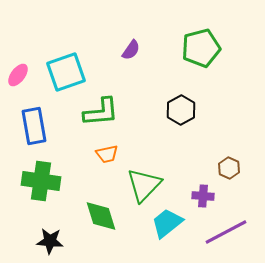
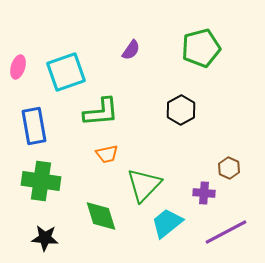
pink ellipse: moved 8 px up; rotated 20 degrees counterclockwise
purple cross: moved 1 px right, 3 px up
black star: moved 5 px left, 3 px up
